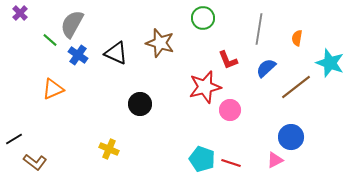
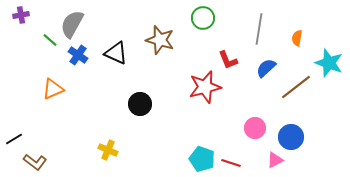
purple cross: moved 1 px right, 2 px down; rotated 35 degrees clockwise
brown star: moved 3 px up
cyan star: moved 1 px left
pink circle: moved 25 px right, 18 px down
yellow cross: moved 1 px left, 1 px down
